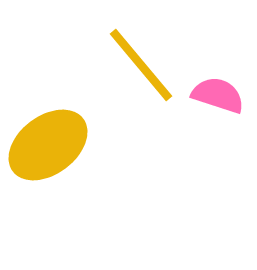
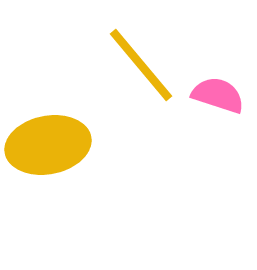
yellow ellipse: rotated 26 degrees clockwise
